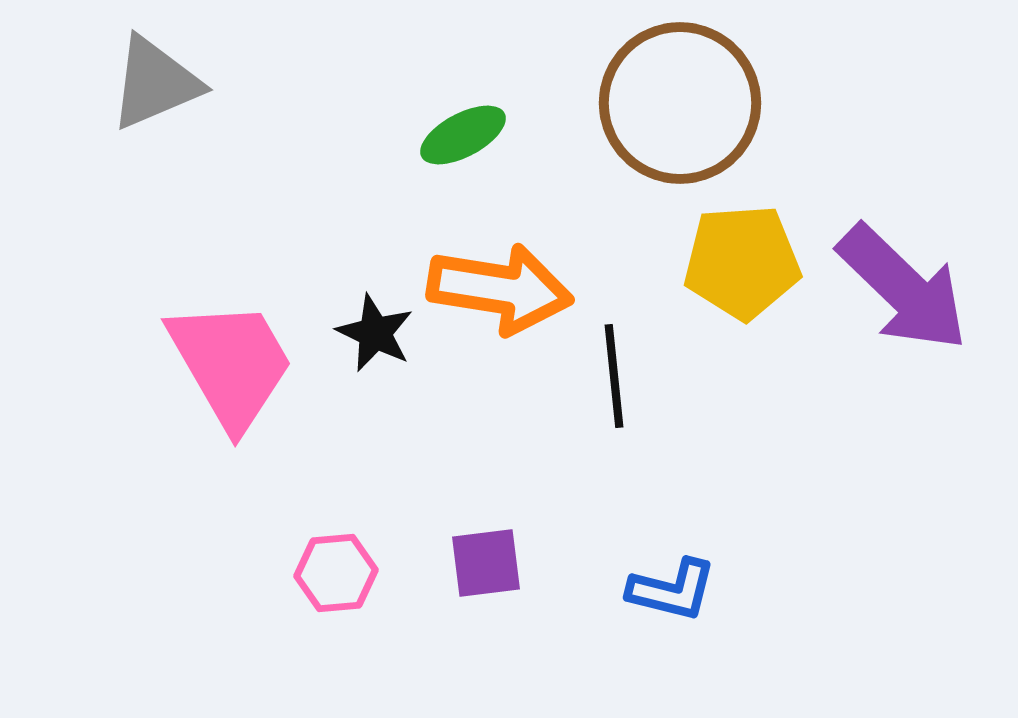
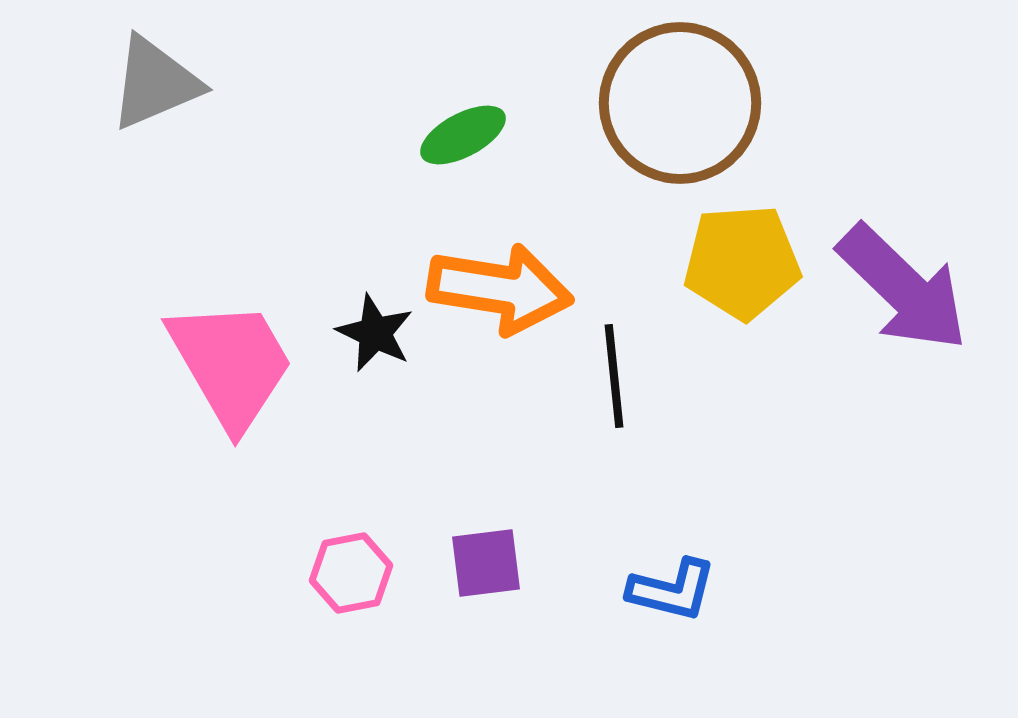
pink hexagon: moved 15 px right; rotated 6 degrees counterclockwise
